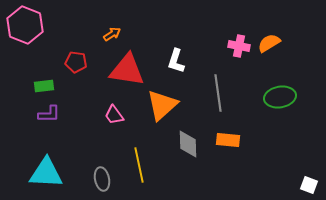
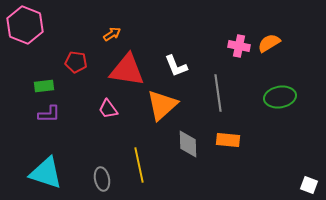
white L-shape: moved 5 px down; rotated 40 degrees counterclockwise
pink trapezoid: moved 6 px left, 6 px up
cyan triangle: rotated 15 degrees clockwise
